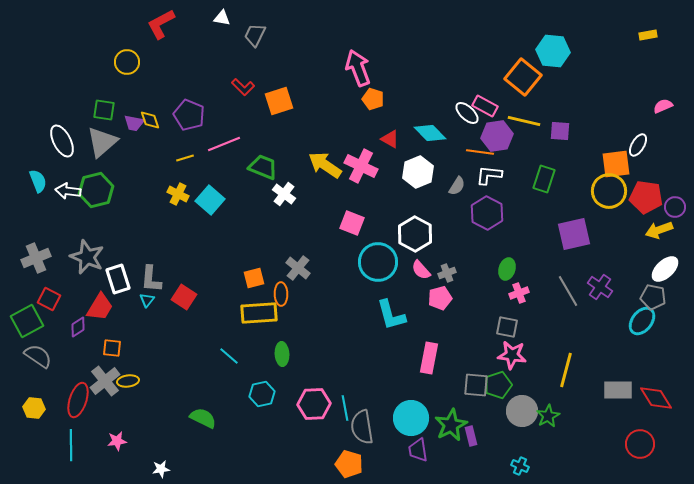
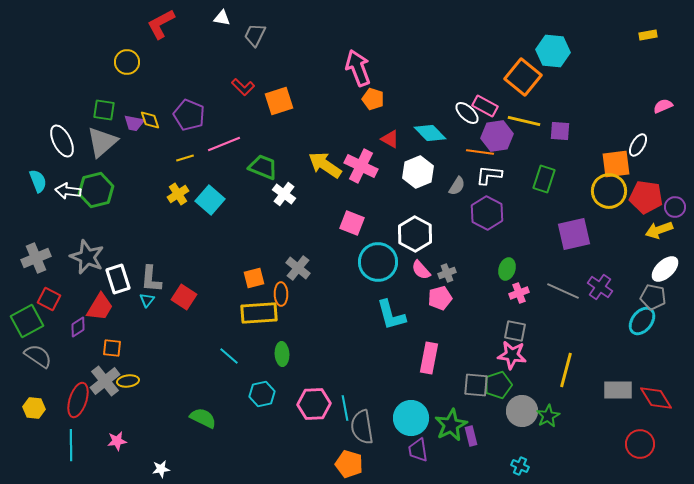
yellow cross at (178, 194): rotated 30 degrees clockwise
gray line at (568, 291): moved 5 px left; rotated 36 degrees counterclockwise
gray square at (507, 327): moved 8 px right, 4 px down
